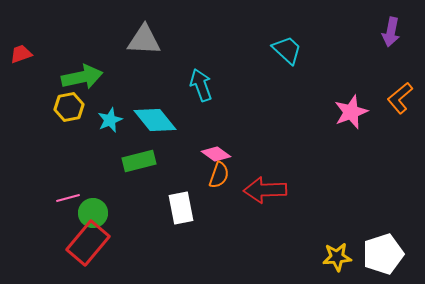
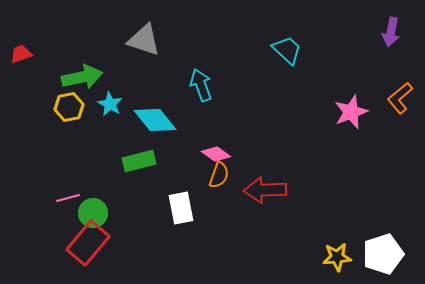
gray triangle: rotated 15 degrees clockwise
cyan star: moved 16 px up; rotated 20 degrees counterclockwise
